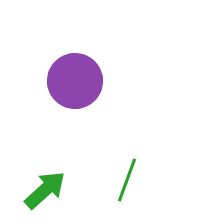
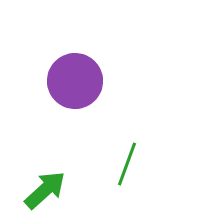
green line: moved 16 px up
